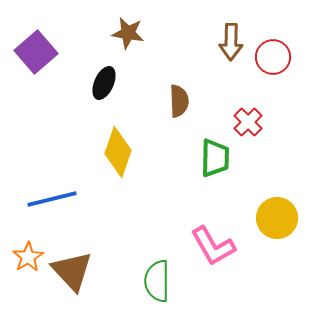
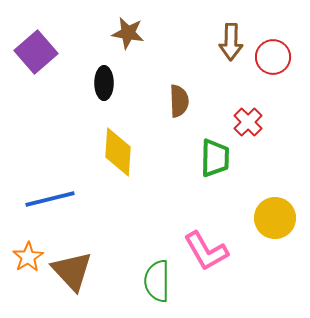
black ellipse: rotated 24 degrees counterclockwise
yellow diamond: rotated 15 degrees counterclockwise
blue line: moved 2 px left
yellow circle: moved 2 px left
pink L-shape: moved 7 px left, 5 px down
